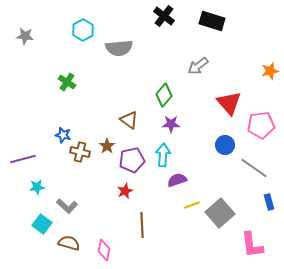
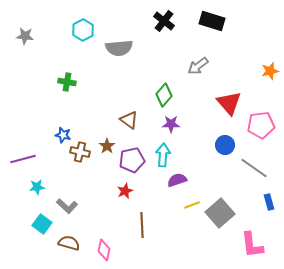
black cross: moved 5 px down
green cross: rotated 24 degrees counterclockwise
